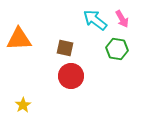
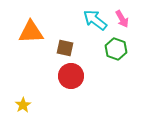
orange triangle: moved 12 px right, 7 px up
green hexagon: moved 1 px left; rotated 10 degrees clockwise
